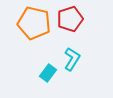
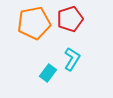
orange pentagon: rotated 24 degrees counterclockwise
